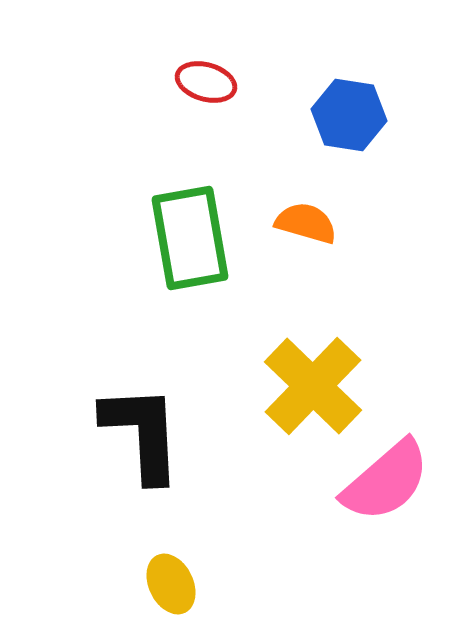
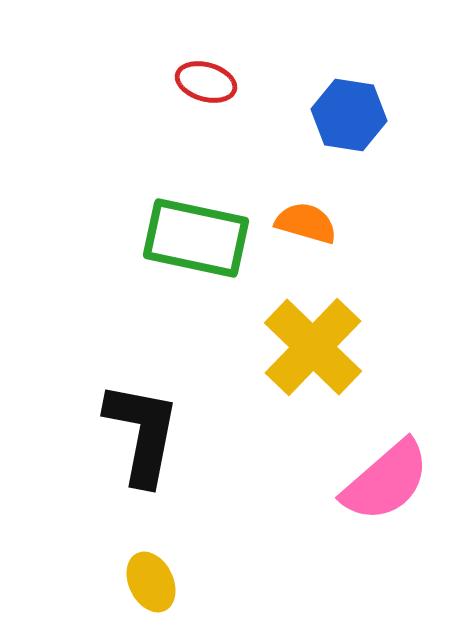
green rectangle: moved 6 px right; rotated 68 degrees counterclockwise
yellow cross: moved 39 px up
black L-shape: rotated 14 degrees clockwise
yellow ellipse: moved 20 px left, 2 px up
